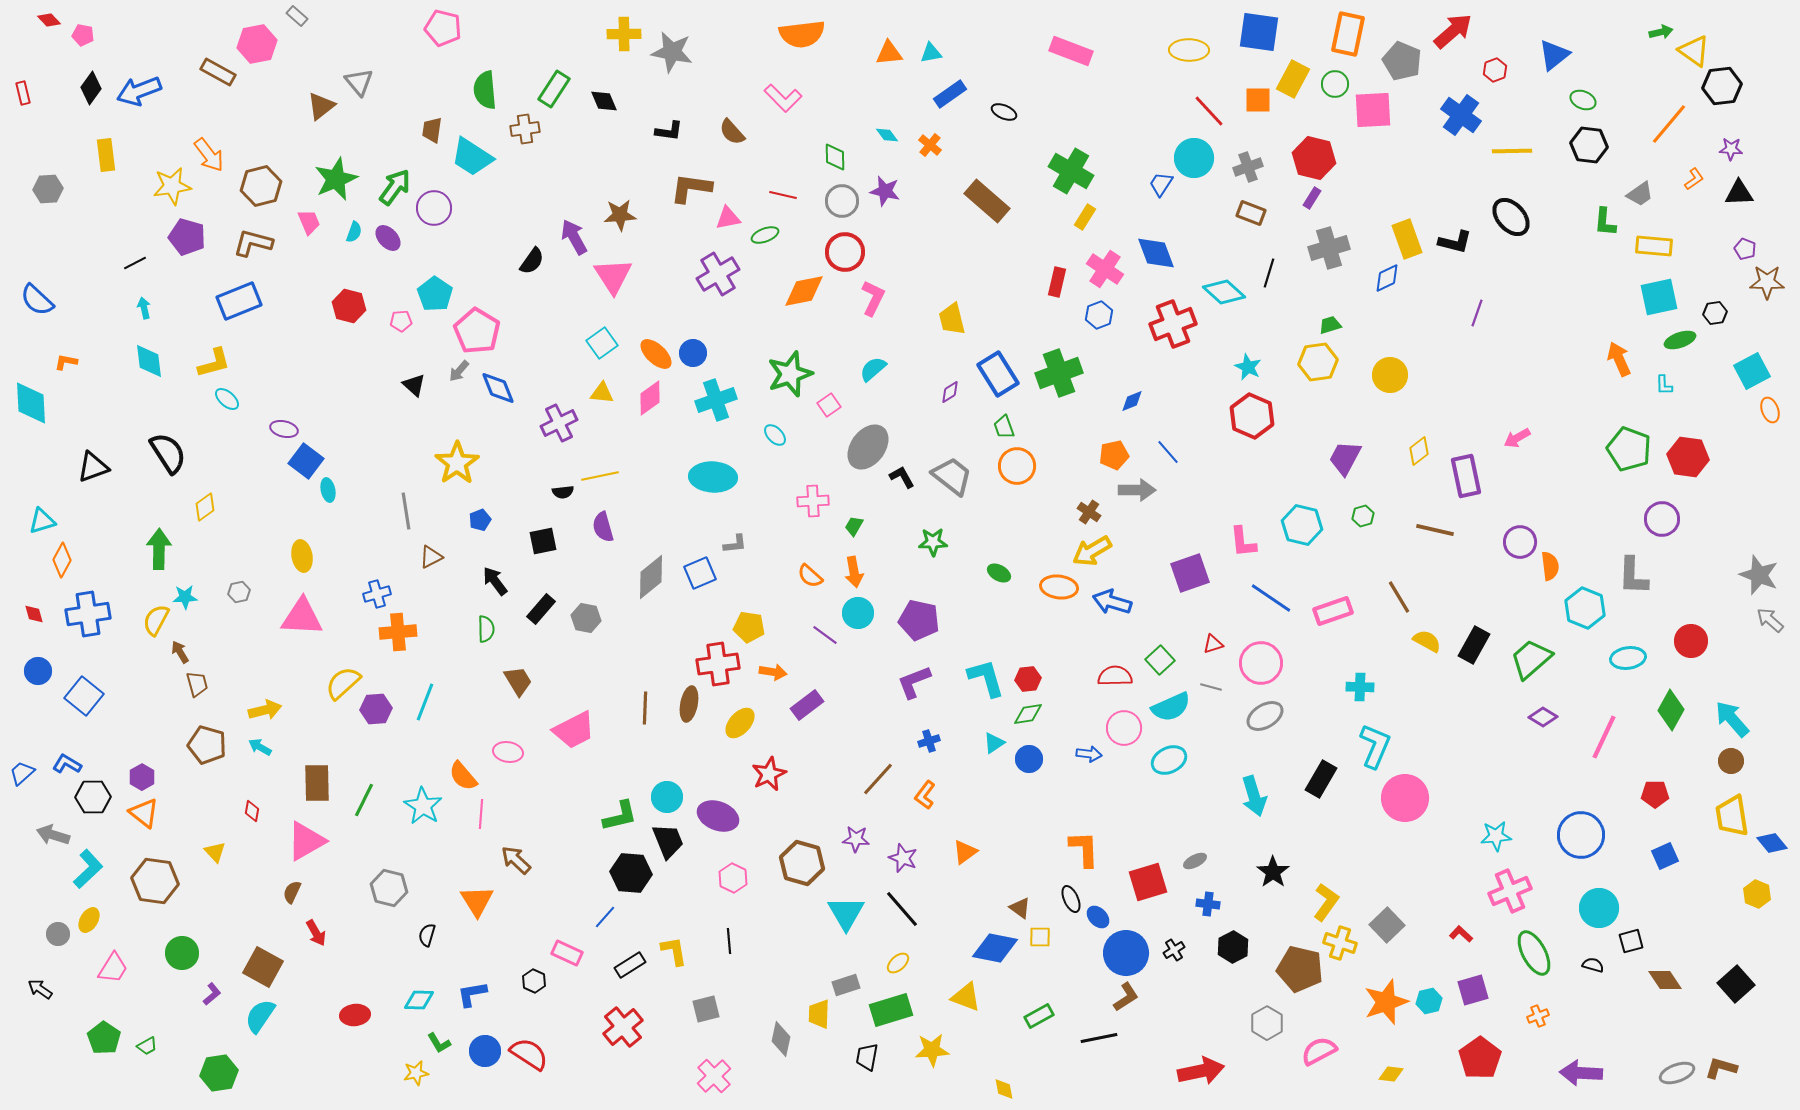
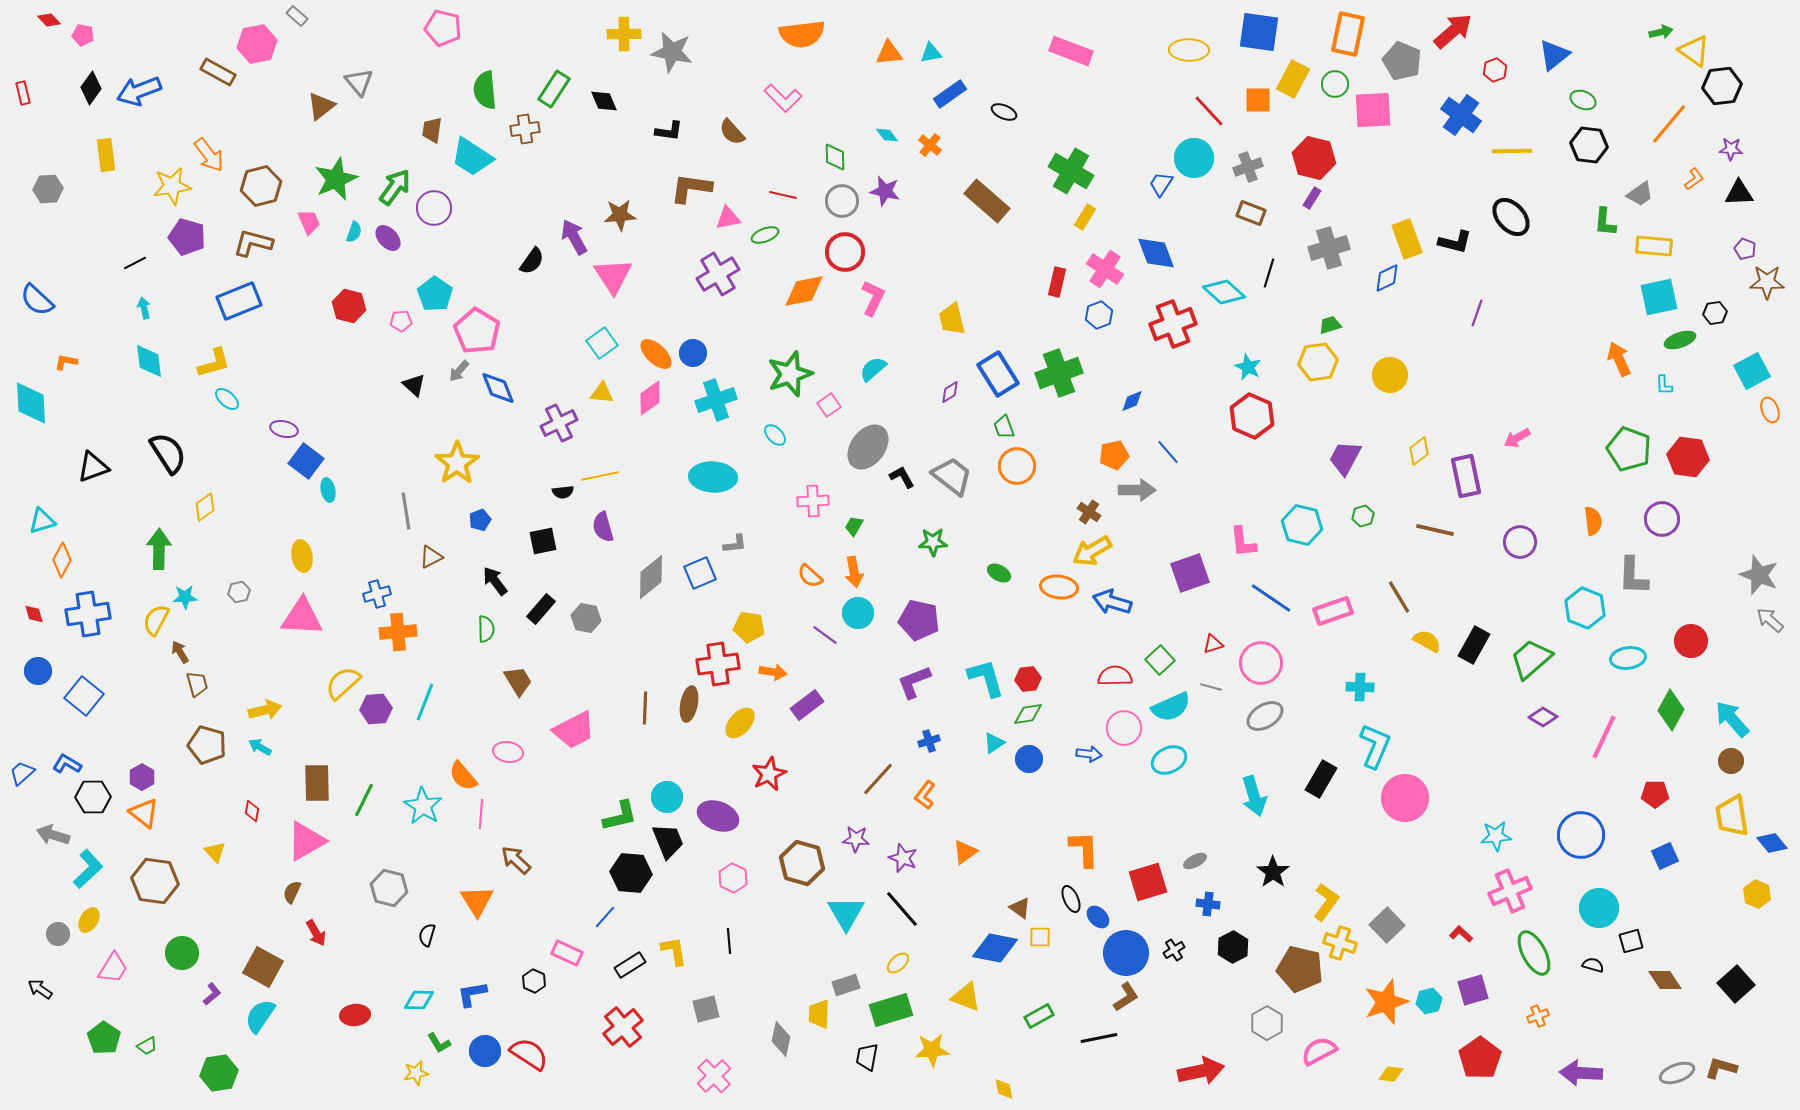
orange semicircle at (1550, 566): moved 43 px right, 45 px up
